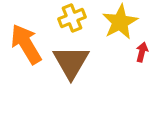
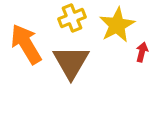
yellow star: moved 3 px left, 3 px down
